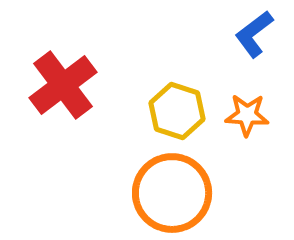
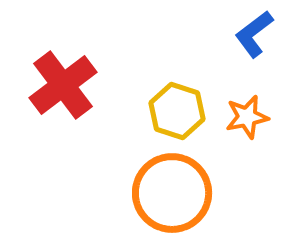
orange star: moved 2 px down; rotated 15 degrees counterclockwise
